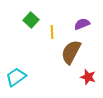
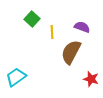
green square: moved 1 px right, 1 px up
purple semicircle: moved 3 px down; rotated 42 degrees clockwise
red star: moved 3 px right, 2 px down
